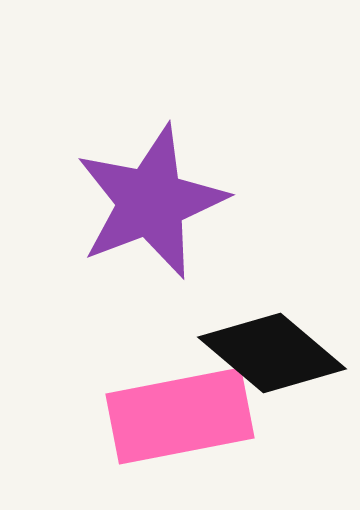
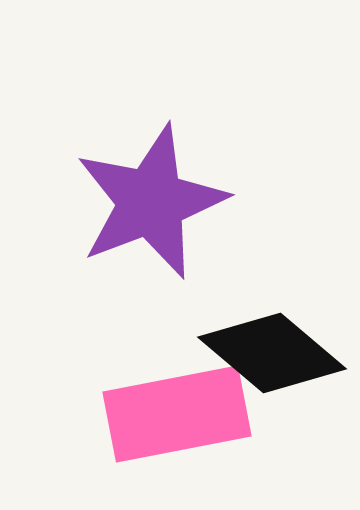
pink rectangle: moved 3 px left, 2 px up
